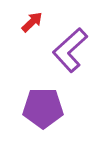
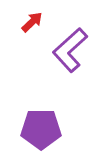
purple pentagon: moved 2 px left, 21 px down
